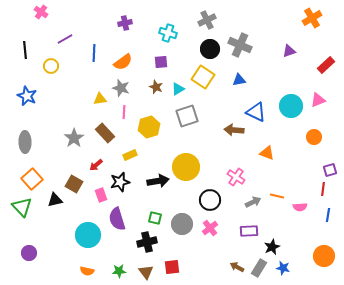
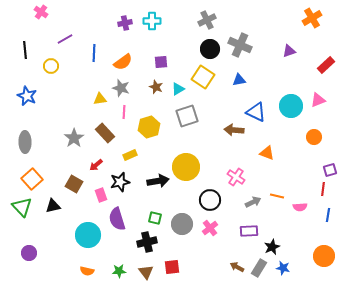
cyan cross at (168, 33): moved 16 px left, 12 px up; rotated 18 degrees counterclockwise
black triangle at (55, 200): moved 2 px left, 6 px down
